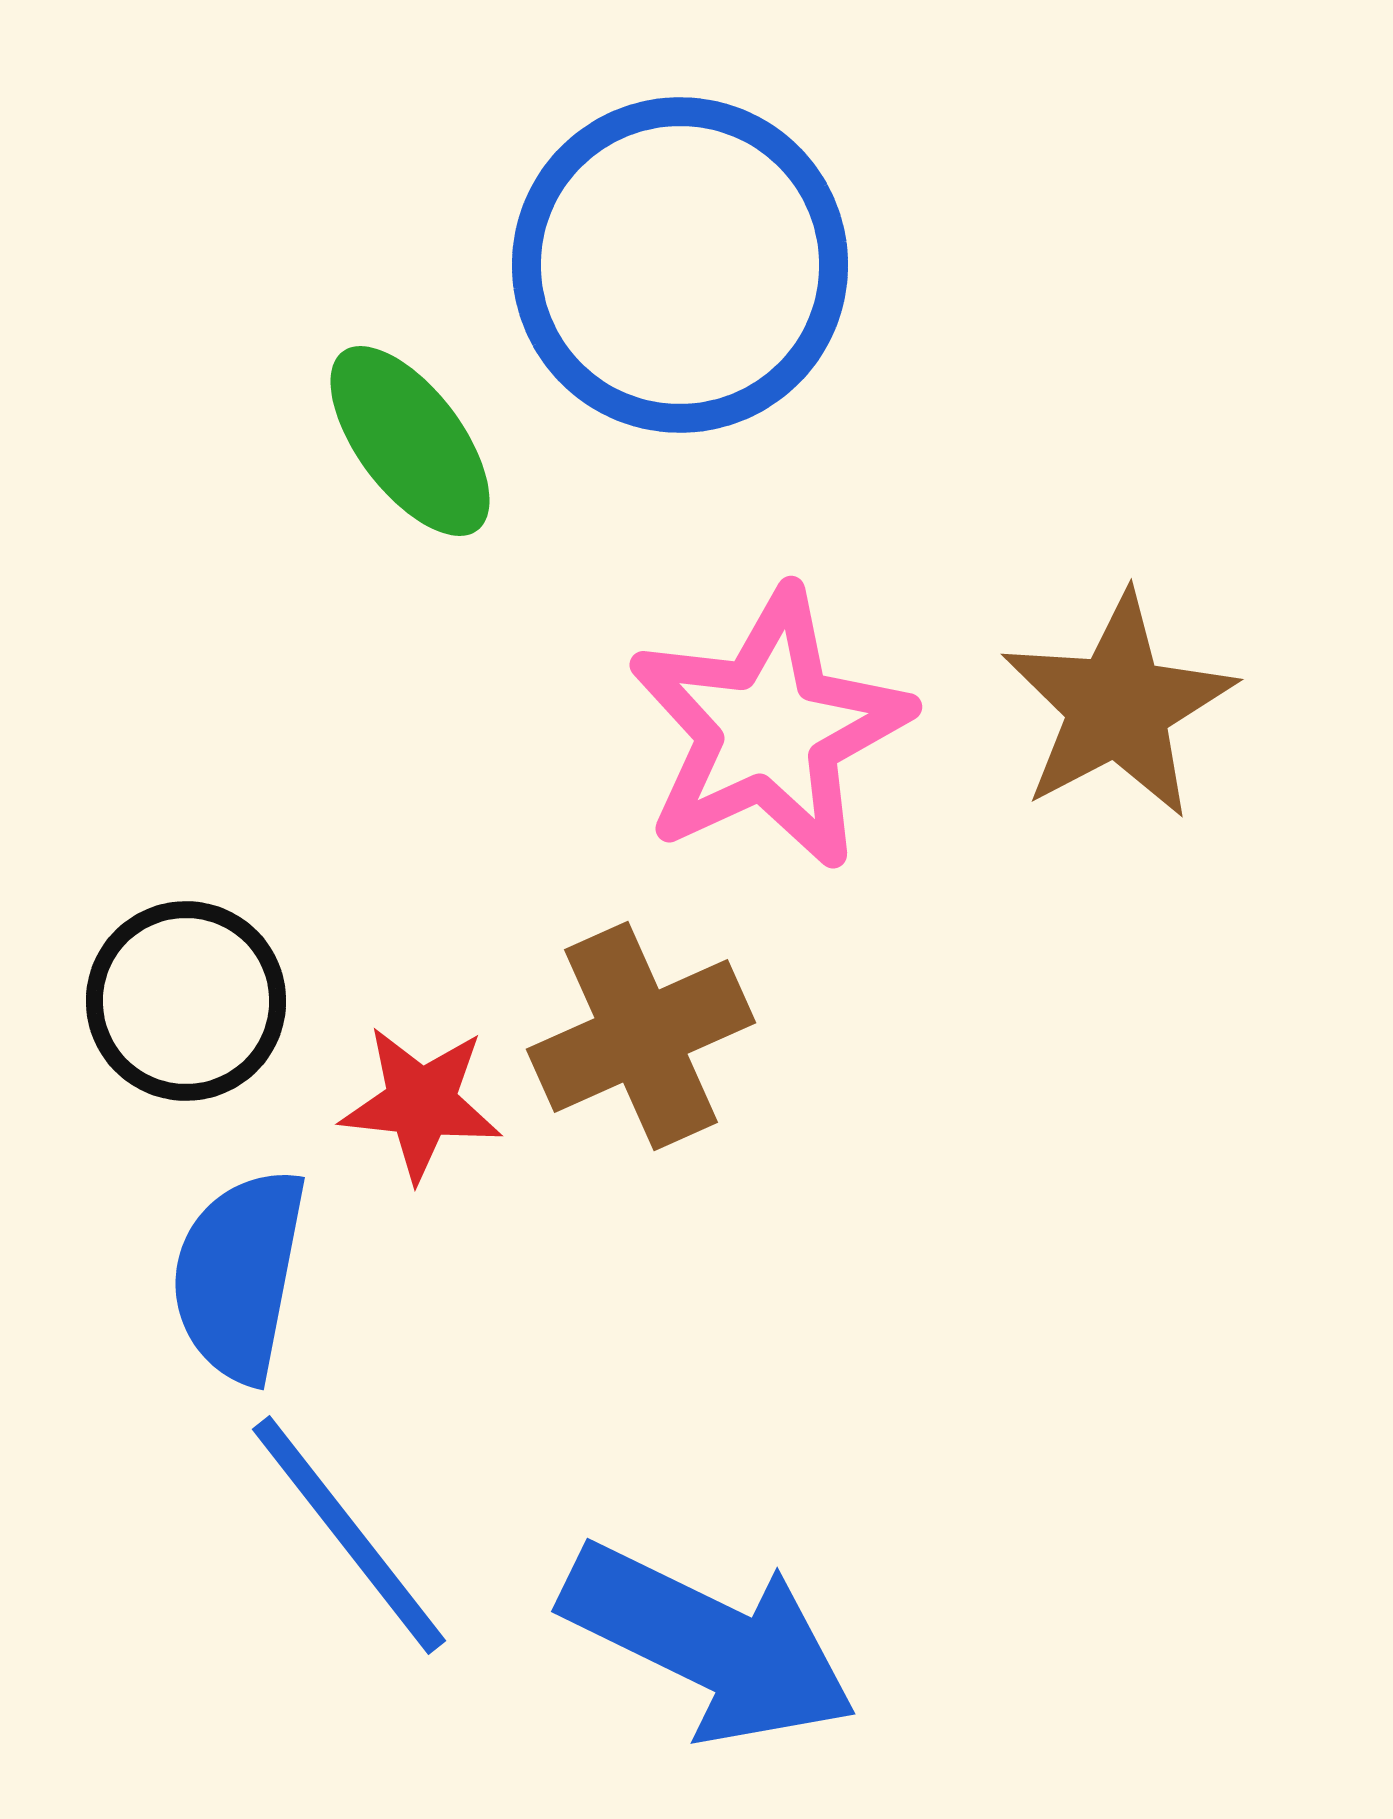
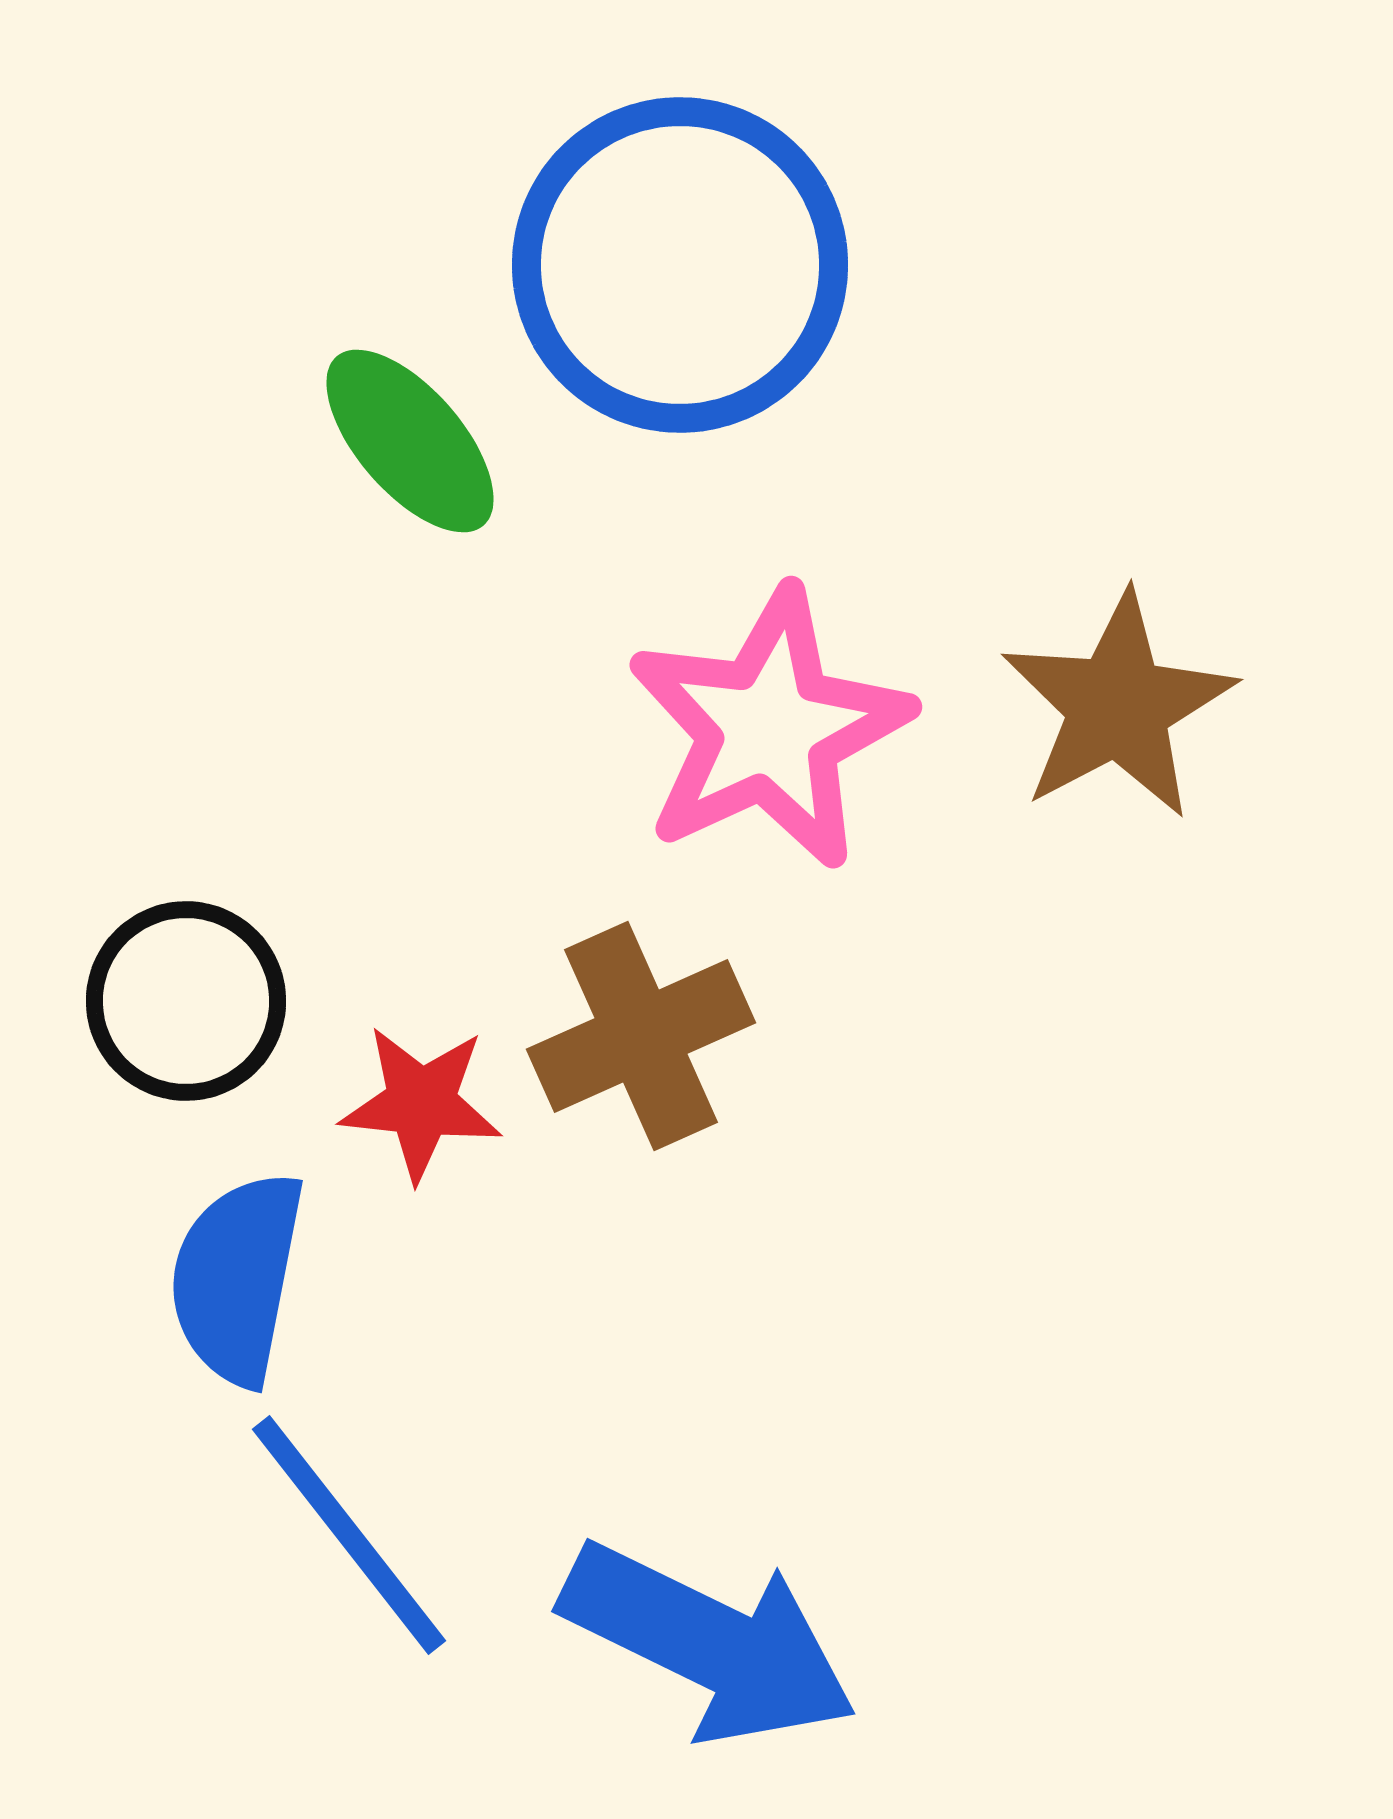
green ellipse: rotated 4 degrees counterclockwise
blue semicircle: moved 2 px left, 3 px down
